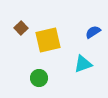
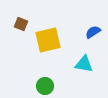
brown square: moved 4 px up; rotated 24 degrees counterclockwise
cyan triangle: moved 1 px right; rotated 30 degrees clockwise
green circle: moved 6 px right, 8 px down
